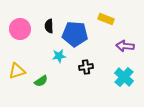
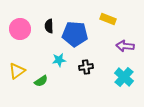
yellow rectangle: moved 2 px right
cyan star: moved 4 px down
yellow triangle: rotated 18 degrees counterclockwise
